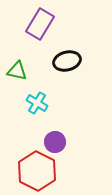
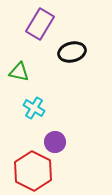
black ellipse: moved 5 px right, 9 px up
green triangle: moved 2 px right, 1 px down
cyan cross: moved 3 px left, 5 px down
red hexagon: moved 4 px left
